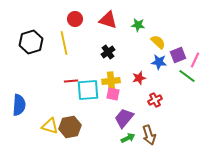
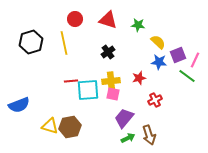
blue semicircle: rotated 65 degrees clockwise
